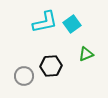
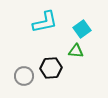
cyan square: moved 10 px right, 5 px down
green triangle: moved 10 px left, 3 px up; rotated 28 degrees clockwise
black hexagon: moved 2 px down
